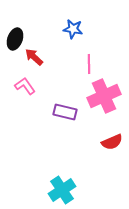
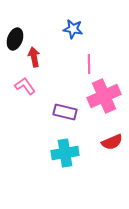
red arrow: rotated 36 degrees clockwise
cyan cross: moved 3 px right, 37 px up; rotated 24 degrees clockwise
